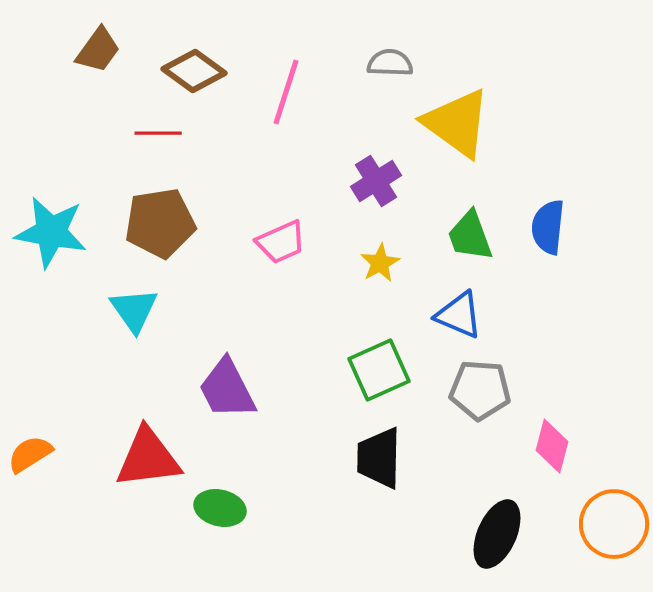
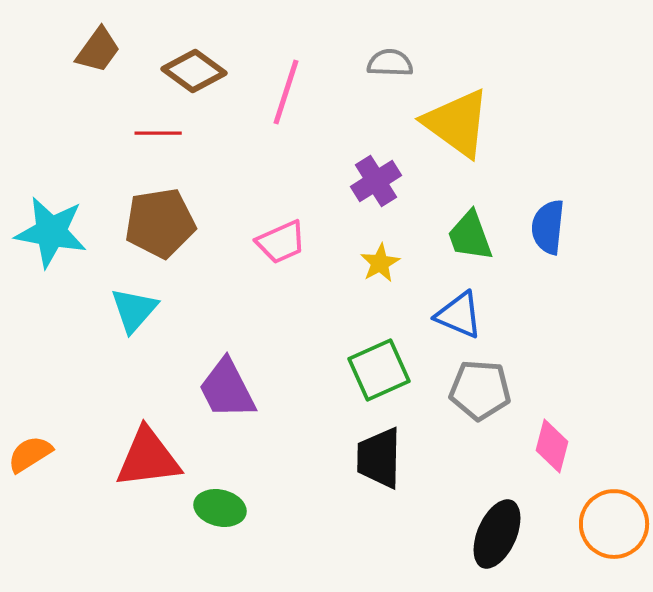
cyan triangle: rotated 16 degrees clockwise
